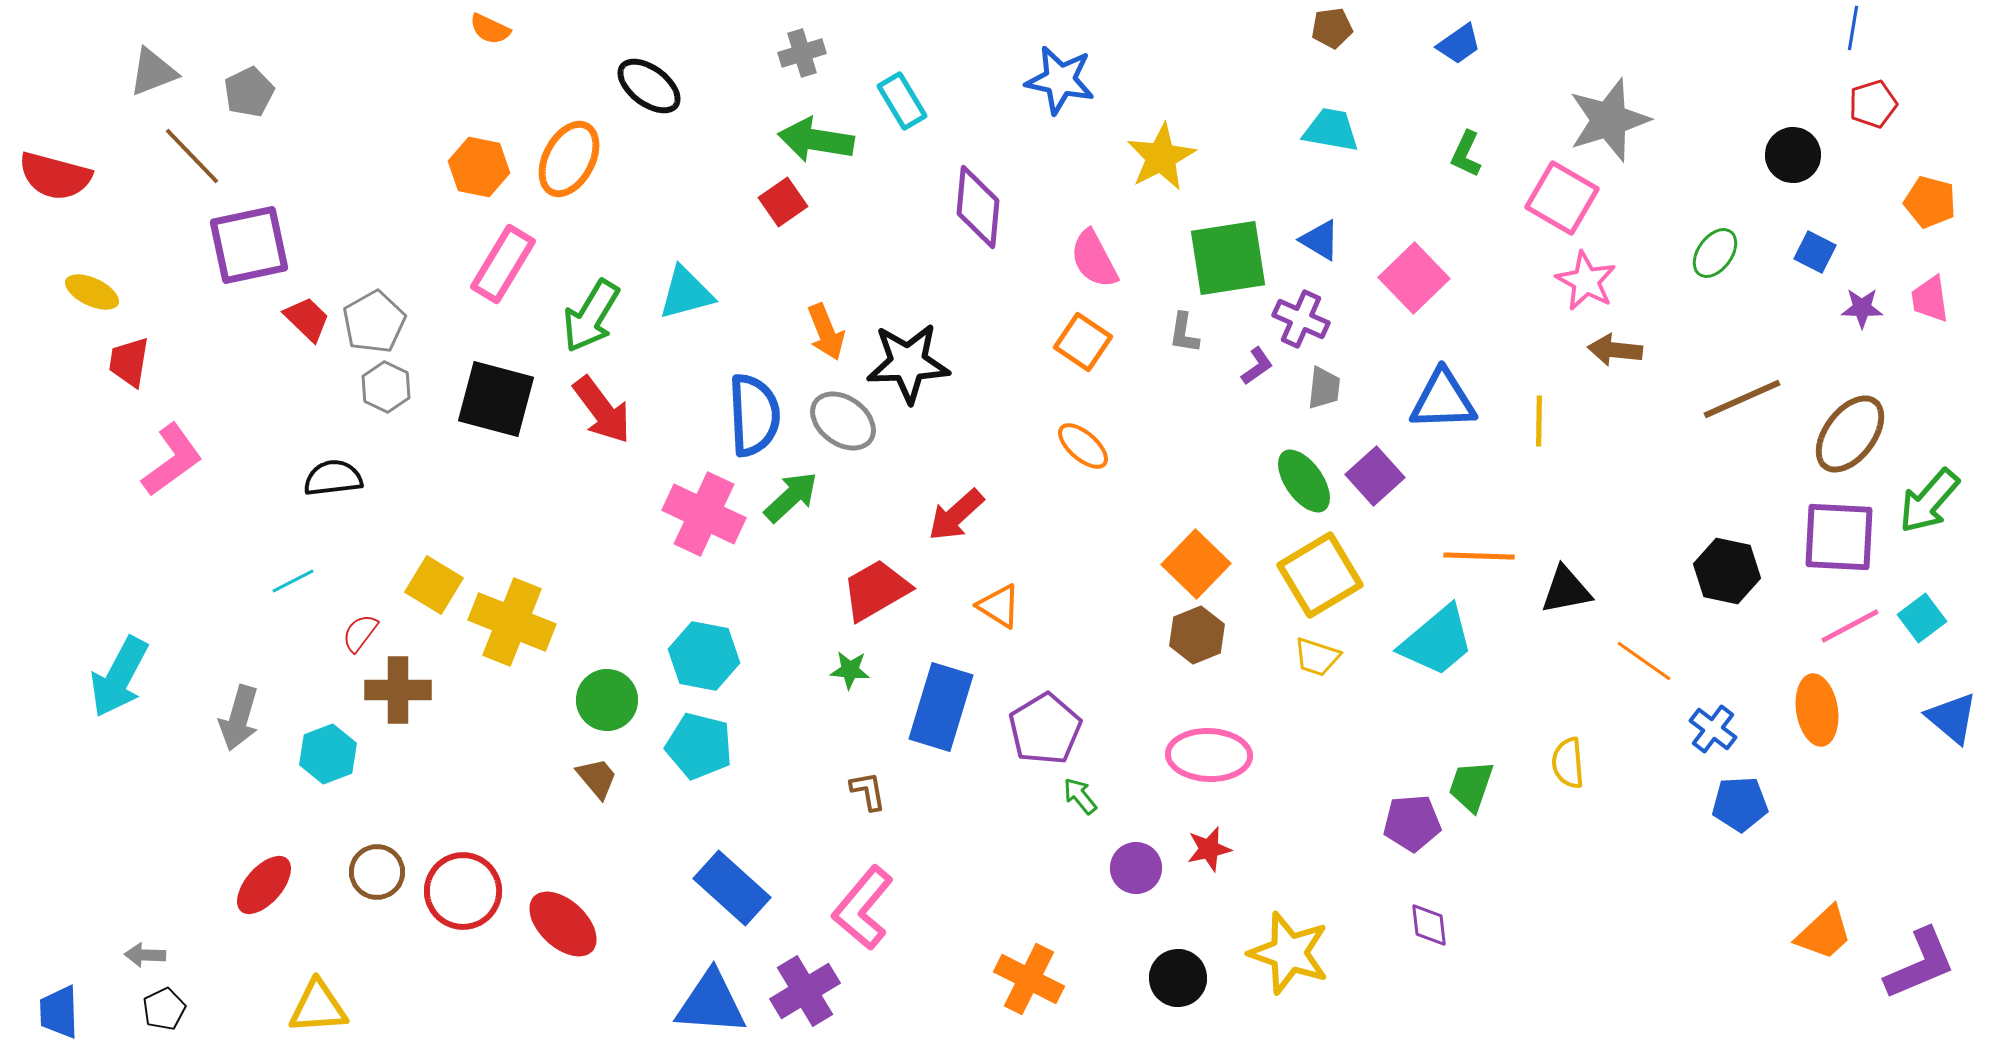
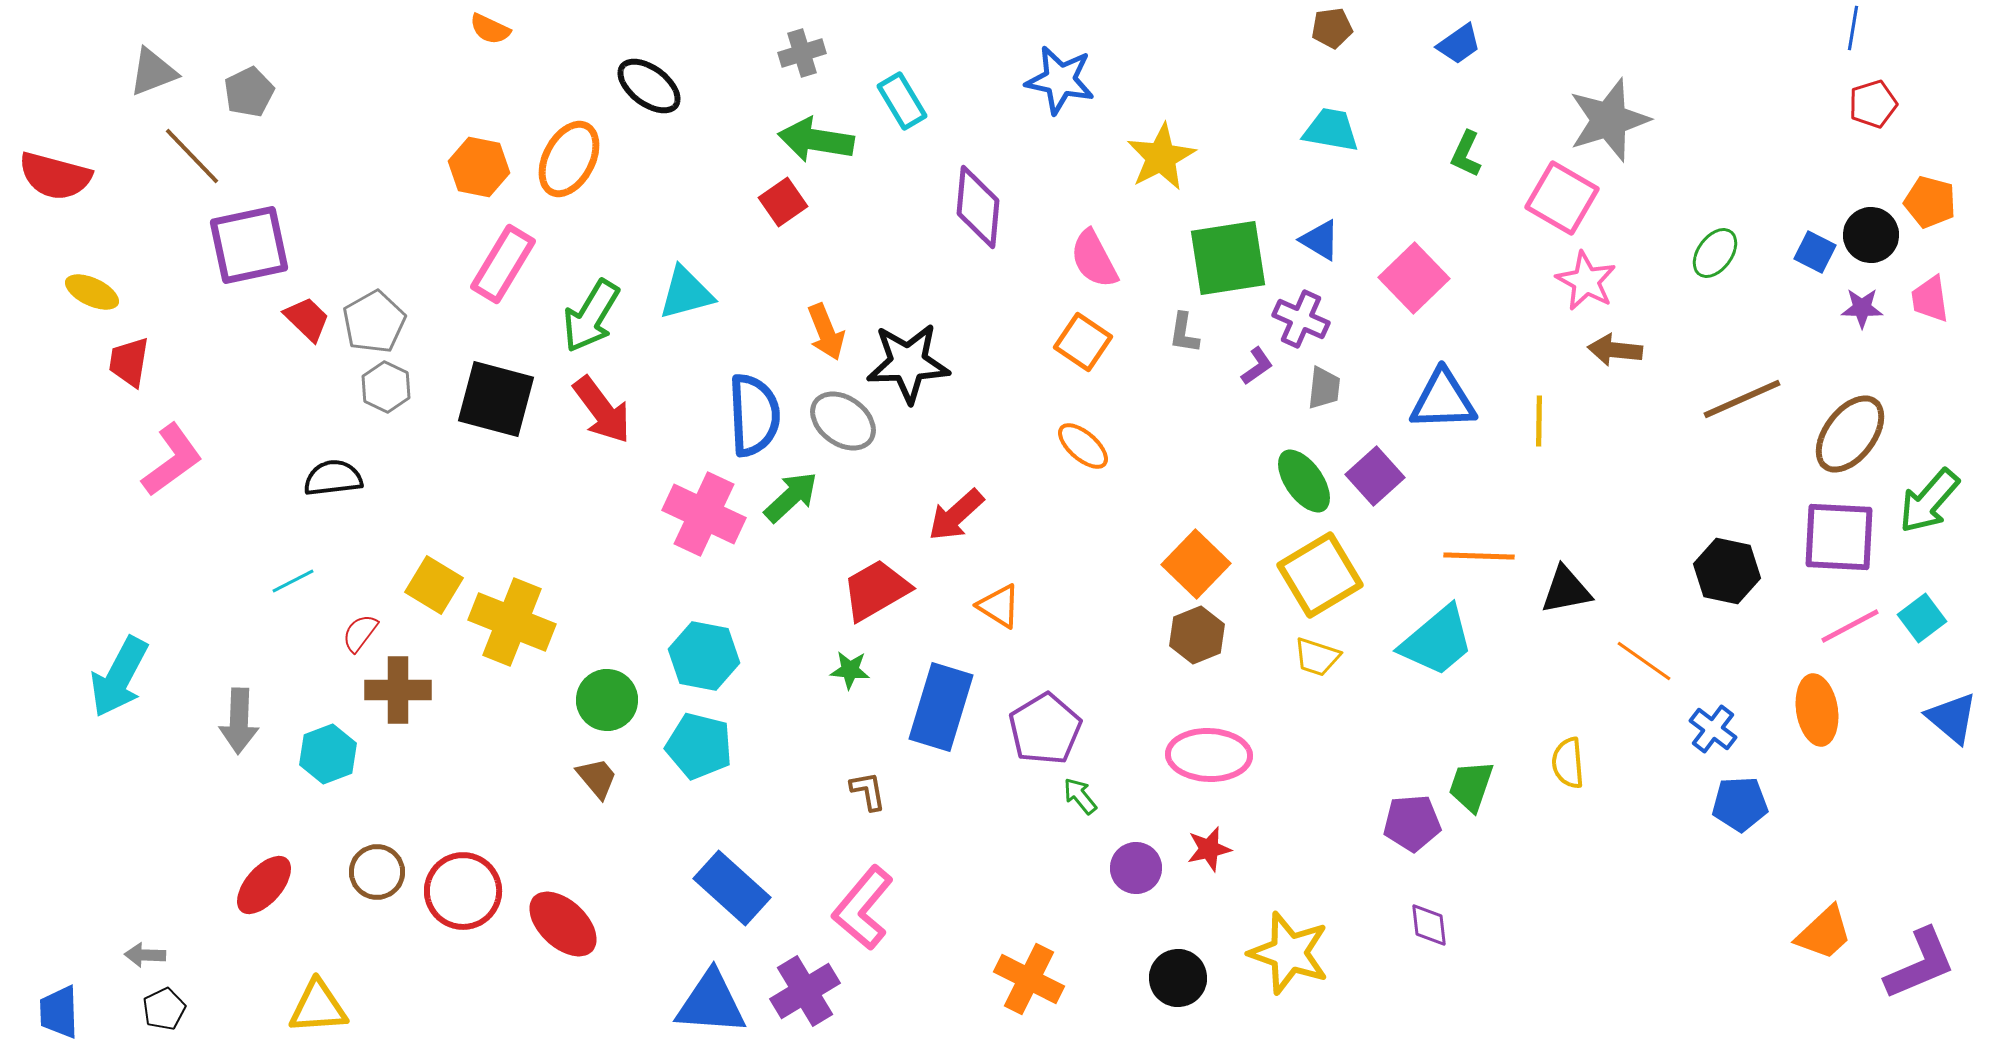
black circle at (1793, 155): moved 78 px right, 80 px down
gray arrow at (239, 718): moved 3 px down; rotated 14 degrees counterclockwise
